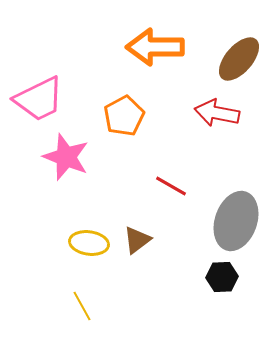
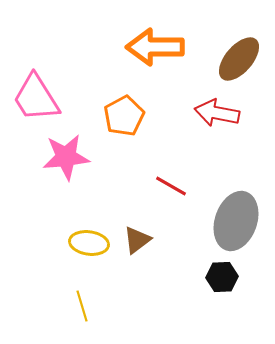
pink trapezoid: moved 3 px left, 1 px up; rotated 84 degrees clockwise
pink star: rotated 27 degrees counterclockwise
yellow line: rotated 12 degrees clockwise
